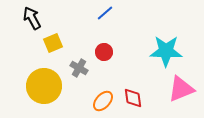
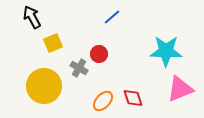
blue line: moved 7 px right, 4 px down
black arrow: moved 1 px up
red circle: moved 5 px left, 2 px down
pink triangle: moved 1 px left
red diamond: rotated 10 degrees counterclockwise
